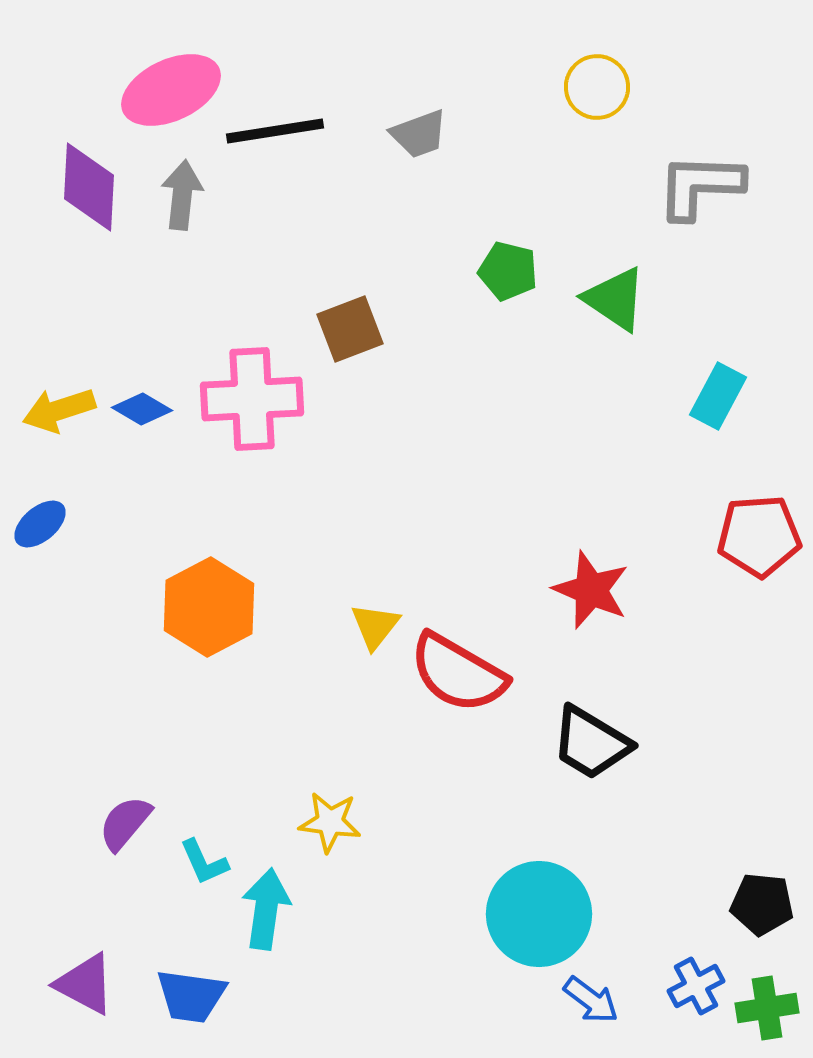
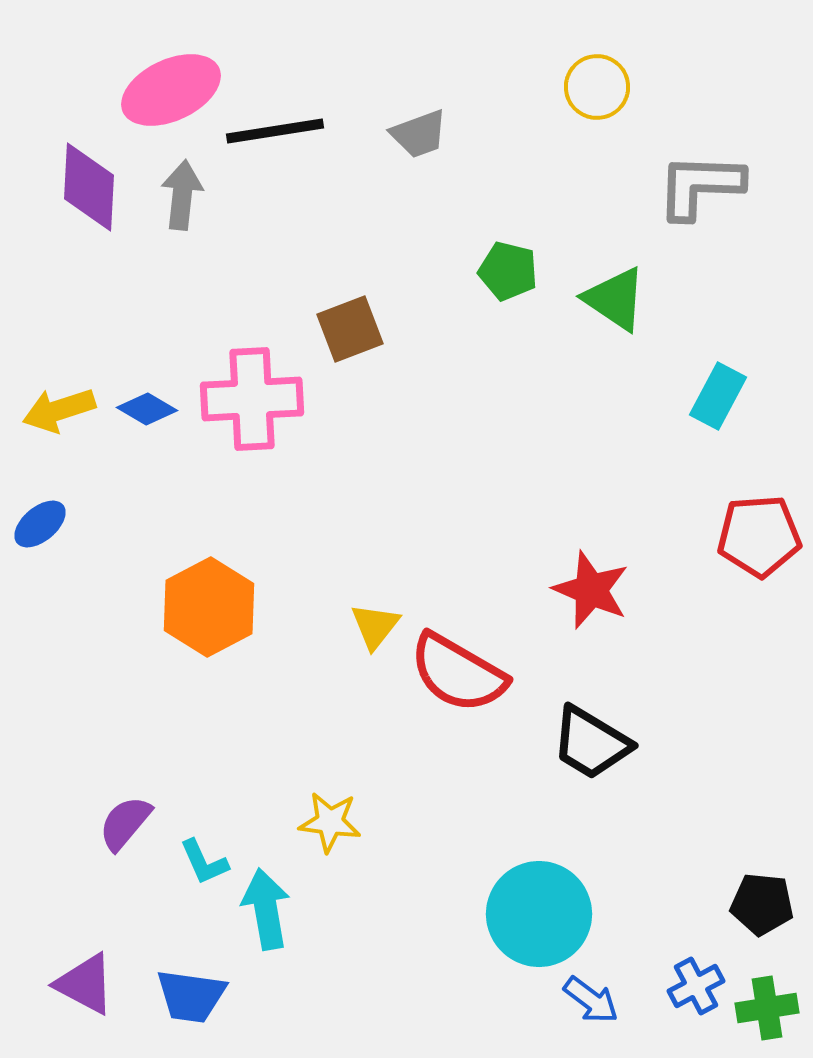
blue diamond: moved 5 px right
cyan arrow: rotated 18 degrees counterclockwise
